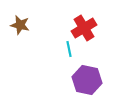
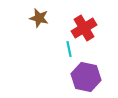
brown star: moved 19 px right, 7 px up
purple hexagon: moved 1 px left, 3 px up
